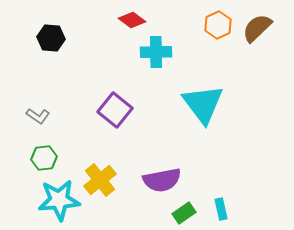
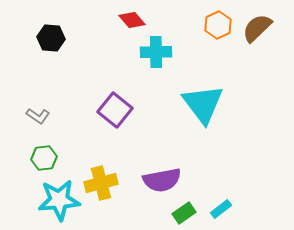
red diamond: rotated 12 degrees clockwise
yellow cross: moved 1 px right, 3 px down; rotated 24 degrees clockwise
cyan rectangle: rotated 65 degrees clockwise
